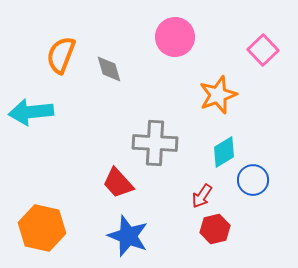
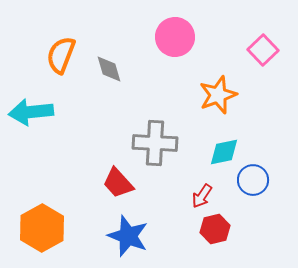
cyan diamond: rotated 20 degrees clockwise
orange hexagon: rotated 18 degrees clockwise
